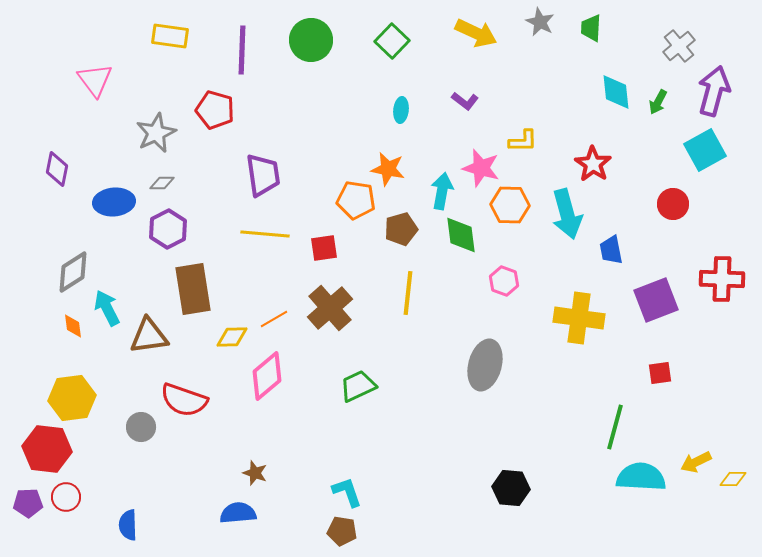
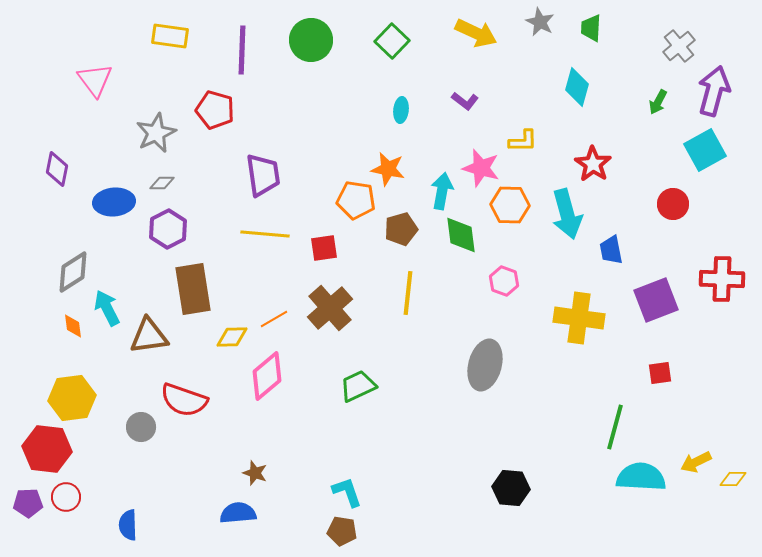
cyan diamond at (616, 92): moved 39 px left, 5 px up; rotated 21 degrees clockwise
